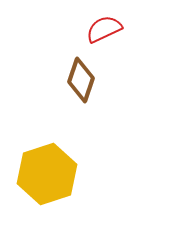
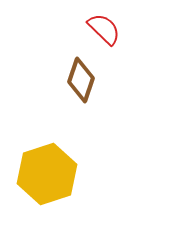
red semicircle: rotated 69 degrees clockwise
